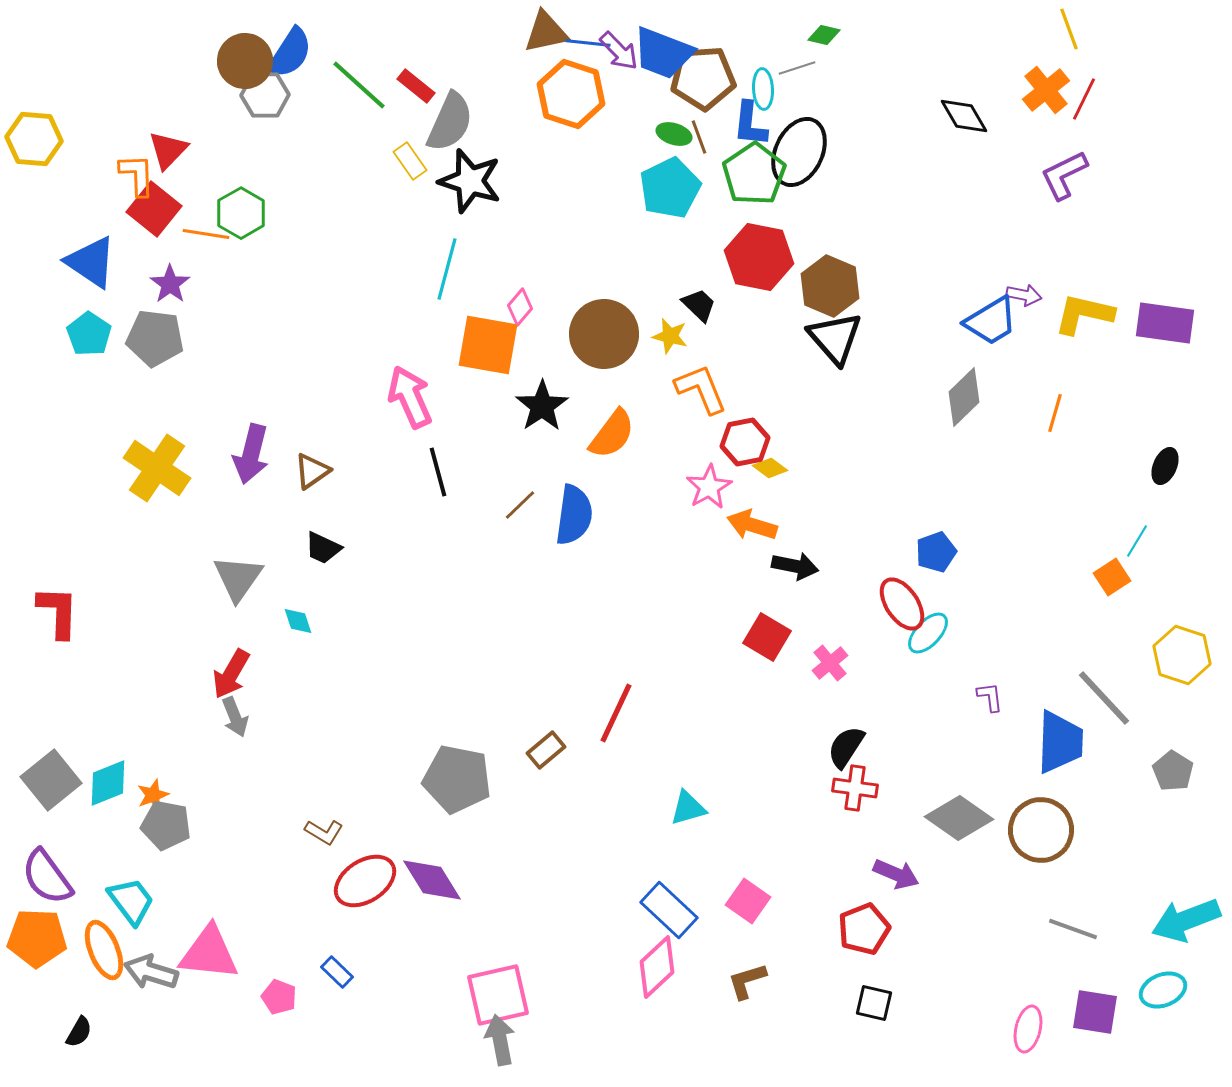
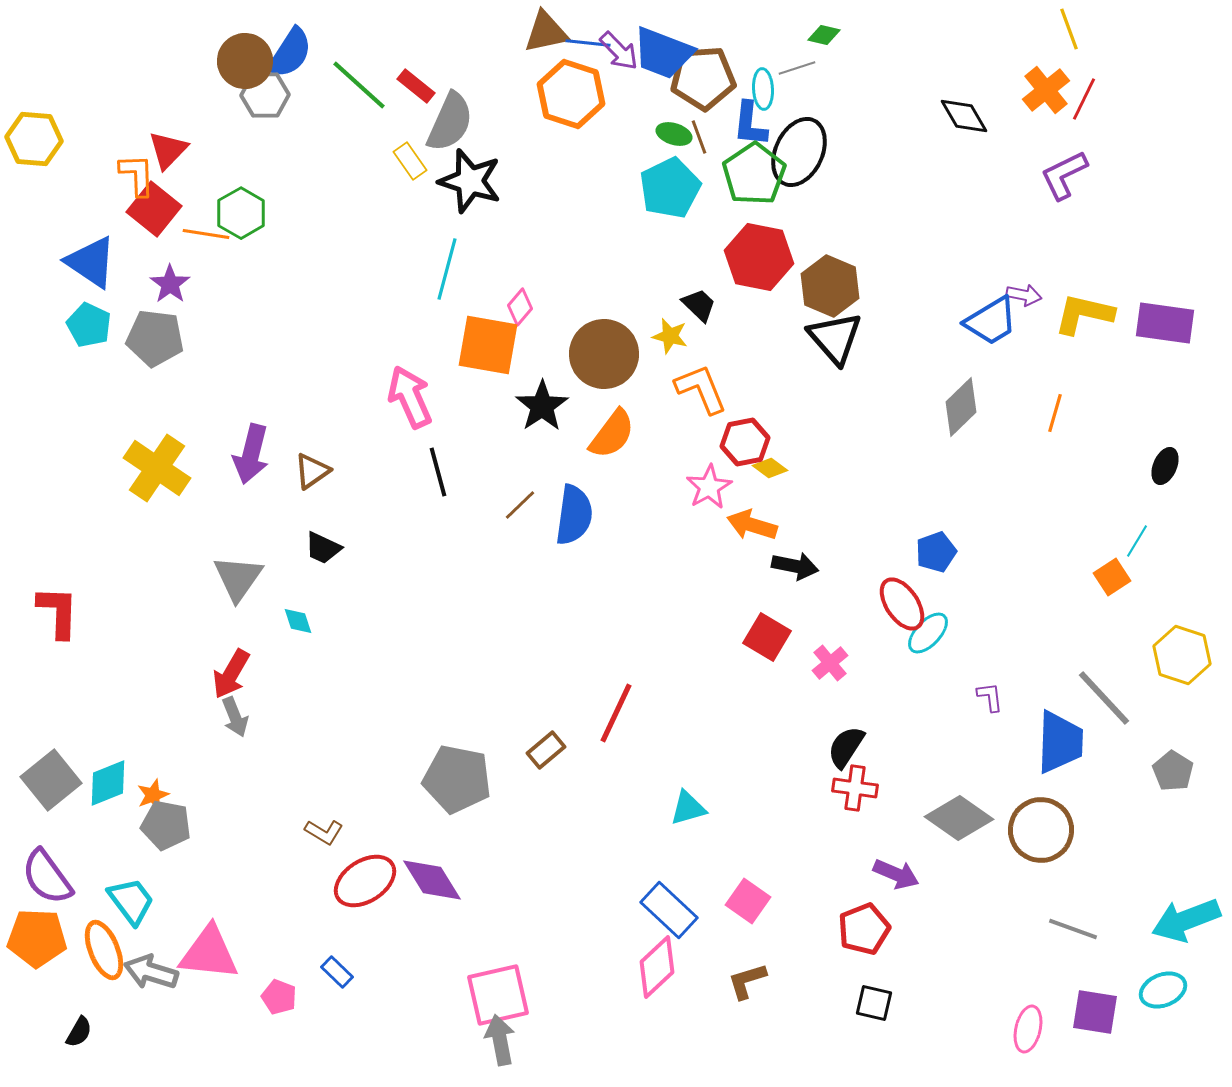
cyan pentagon at (89, 334): moved 9 px up; rotated 9 degrees counterclockwise
brown circle at (604, 334): moved 20 px down
gray diamond at (964, 397): moved 3 px left, 10 px down
